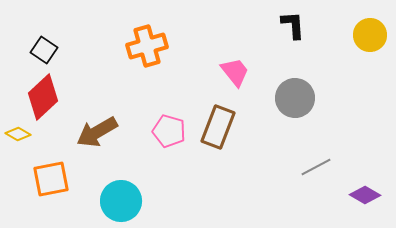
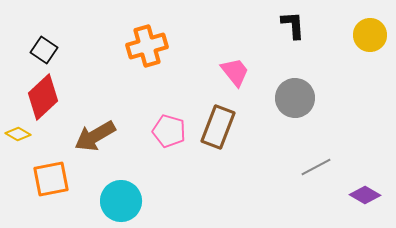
brown arrow: moved 2 px left, 4 px down
